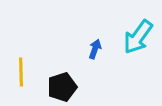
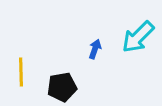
cyan arrow: rotated 9 degrees clockwise
black pentagon: rotated 8 degrees clockwise
